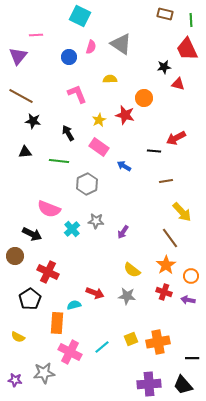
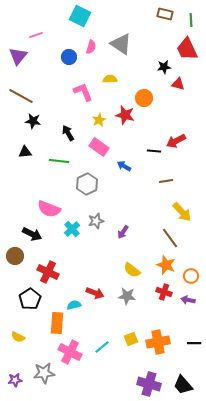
pink line at (36, 35): rotated 16 degrees counterclockwise
pink L-shape at (77, 94): moved 6 px right, 2 px up
red arrow at (176, 138): moved 3 px down
gray star at (96, 221): rotated 21 degrees counterclockwise
orange star at (166, 265): rotated 18 degrees counterclockwise
black line at (192, 358): moved 2 px right, 15 px up
purple star at (15, 380): rotated 16 degrees counterclockwise
purple cross at (149, 384): rotated 20 degrees clockwise
